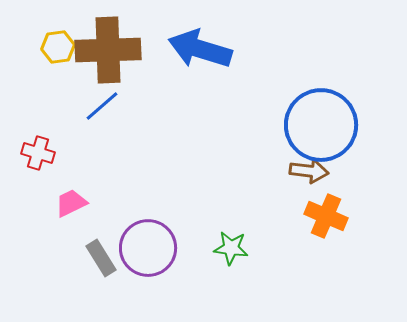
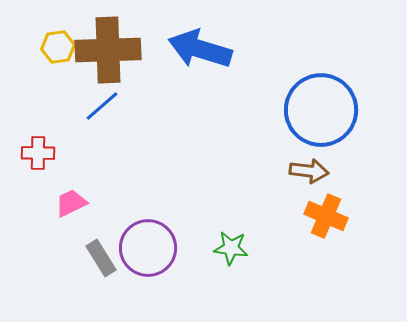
blue circle: moved 15 px up
red cross: rotated 16 degrees counterclockwise
